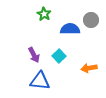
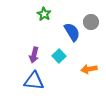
gray circle: moved 2 px down
blue semicircle: moved 2 px right, 3 px down; rotated 60 degrees clockwise
purple arrow: rotated 42 degrees clockwise
orange arrow: moved 1 px down
blue triangle: moved 6 px left
